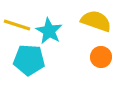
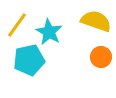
yellow line: rotated 72 degrees counterclockwise
cyan star: moved 1 px down
cyan pentagon: rotated 16 degrees counterclockwise
